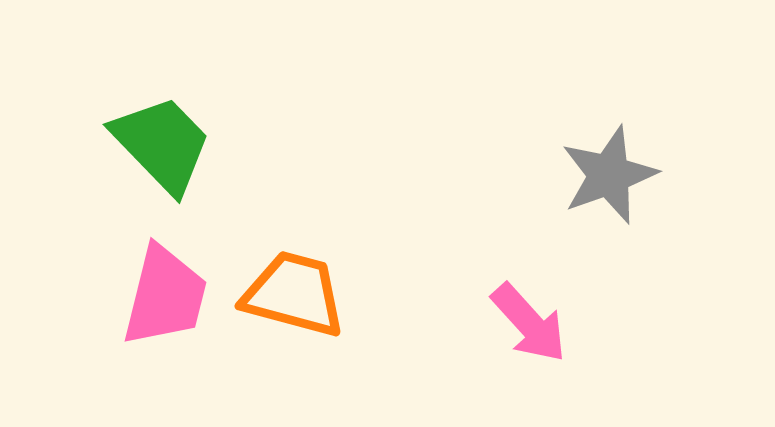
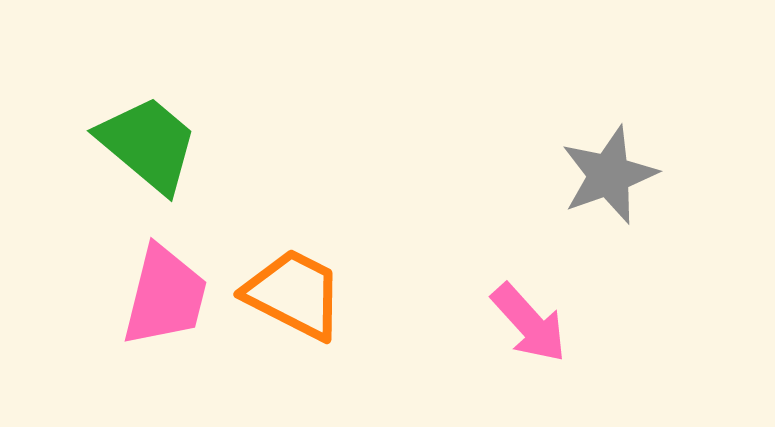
green trapezoid: moved 14 px left; rotated 6 degrees counterclockwise
orange trapezoid: rotated 12 degrees clockwise
